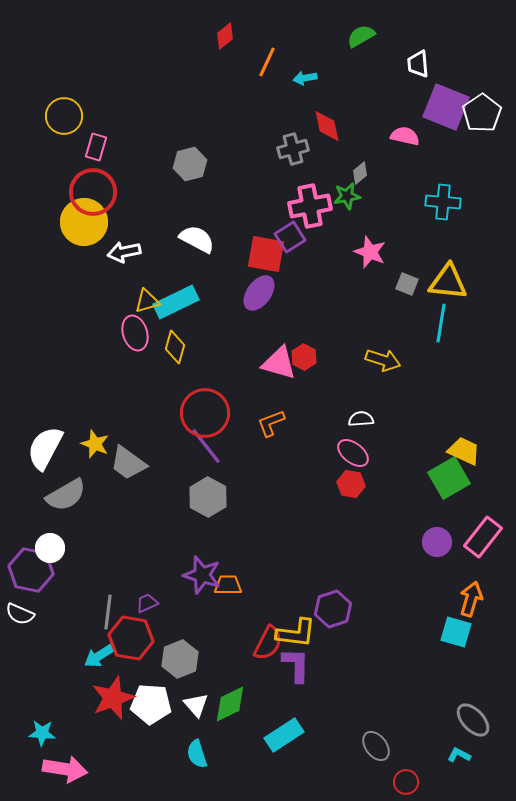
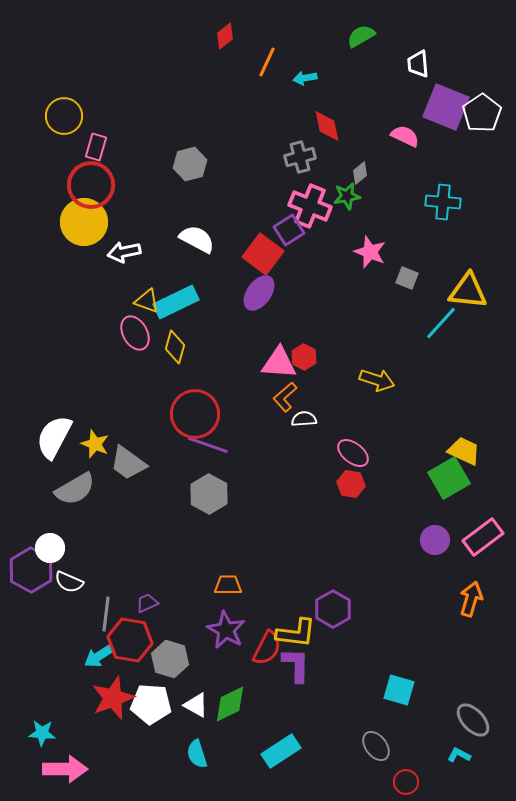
pink semicircle at (405, 136): rotated 12 degrees clockwise
gray cross at (293, 149): moved 7 px right, 8 px down
red circle at (93, 192): moved 2 px left, 7 px up
pink cross at (310, 206): rotated 33 degrees clockwise
purple square at (290, 237): moved 1 px left, 7 px up
red square at (266, 254): moved 3 px left; rotated 27 degrees clockwise
yellow triangle at (448, 282): moved 20 px right, 9 px down
gray square at (407, 284): moved 6 px up
yellow triangle at (147, 301): rotated 36 degrees clockwise
cyan line at (441, 323): rotated 33 degrees clockwise
pink ellipse at (135, 333): rotated 12 degrees counterclockwise
yellow arrow at (383, 360): moved 6 px left, 20 px down
pink triangle at (279, 363): rotated 12 degrees counterclockwise
red circle at (205, 413): moved 10 px left, 1 px down
white semicircle at (361, 419): moved 57 px left
orange L-shape at (271, 423): moved 14 px right, 26 px up; rotated 20 degrees counterclockwise
purple line at (206, 446): moved 2 px right, 1 px up; rotated 33 degrees counterclockwise
white semicircle at (45, 448): moved 9 px right, 11 px up
gray semicircle at (66, 495): moved 9 px right, 6 px up
gray hexagon at (208, 497): moved 1 px right, 3 px up
pink rectangle at (483, 537): rotated 15 degrees clockwise
purple circle at (437, 542): moved 2 px left, 2 px up
purple hexagon at (31, 570): rotated 18 degrees clockwise
purple star at (202, 575): moved 24 px right, 55 px down; rotated 12 degrees clockwise
purple hexagon at (333, 609): rotated 12 degrees counterclockwise
gray line at (108, 612): moved 2 px left, 2 px down
white semicircle at (20, 614): moved 49 px right, 32 px up
cyan square at (456, 632): moved 57 px left, 58 px down
red hexagon at (131, 638): moved 1 px left, 2 px down
red semicircle at (268, 643): moved 1 px left, 5 px down
gray hexagon at (180, 659): moved 10 px left; rotated 21 degrees counterclockwise
white triangle at (196, 705): rotated 20 degrees counterclockwise
cyan rectangle at (284, 735): moved 3 px left, 16 px down
pink arrow at (65, 769): rotated 9 degrees counterclockwise
